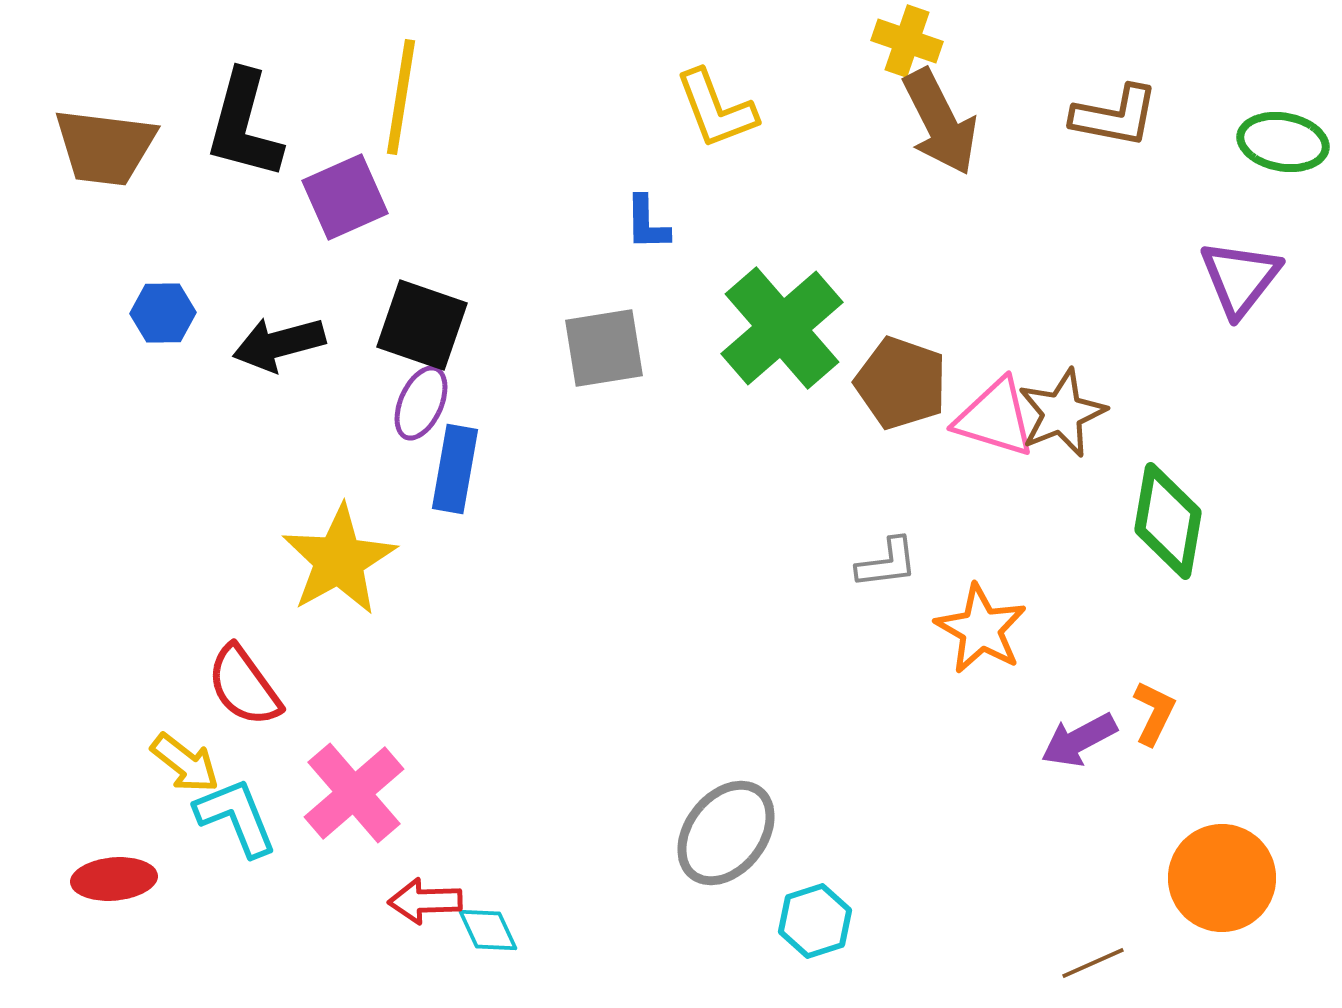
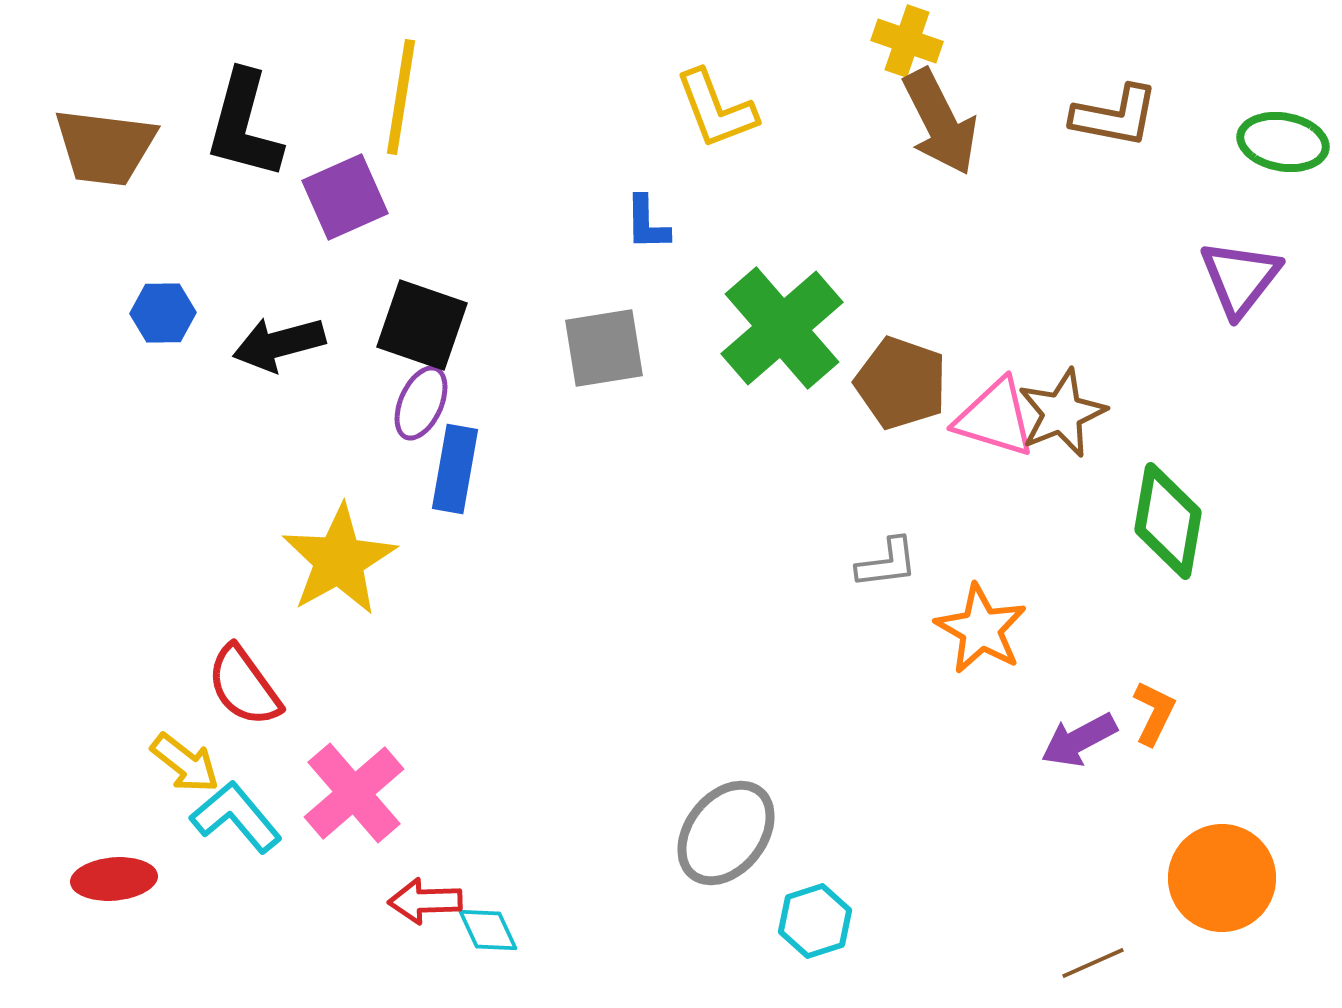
cyan L-shape: rotated 18 degrees counterclockwise
